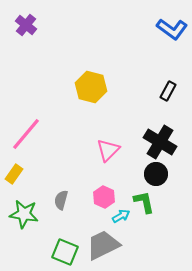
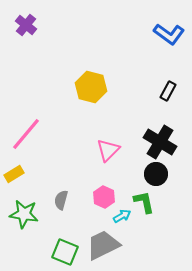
blue L-shape: moved 3 px left, 5 px down
yellow rectangle: rotated 24 degrees clockwise
cyan arrow: moved 1 px right
